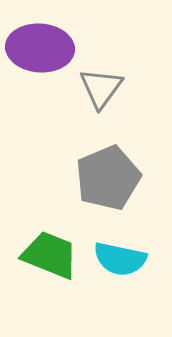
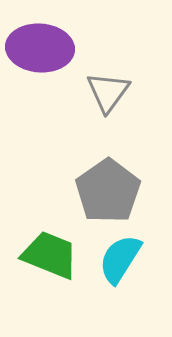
gray triangle: moved 7 px right, 4 px down
gray pentagon: moved 13 px down; rotated 12 degrees counterclockwise
cyan semicircle: rotated 110 degrees clockwise
